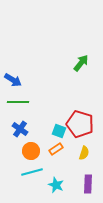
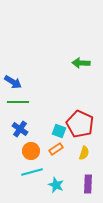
green arrow: rotated 126 degrees counterclockwise
blue arrow: moved 2 px down
red pentagon: rotated 8 degrees clockwise
